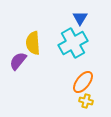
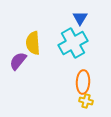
orange ellipse: rotated 35 degrees counterclockwise
